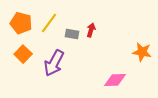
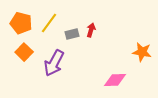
gray rectangle: rotated 24 degrees counterclockwise
orange square: moved 1 px right, 2 px up
